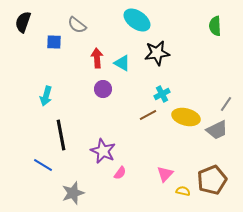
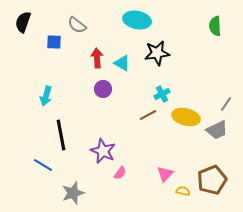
cyan ellipse: rotated 24 degrees counterclockwise
